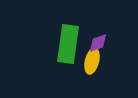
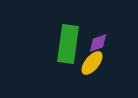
yellow ellipse: moved 2 px down; rotated 25 degrees clockwise
